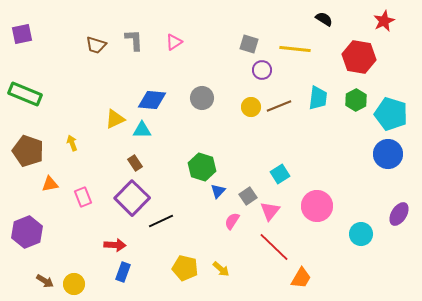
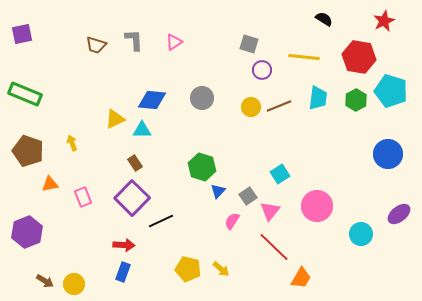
yellow line at (295, 49): moved 9 px right, 8 px down
cyan pentagon at (391, 114): moved 23 px up
purple ellipse at (399, 214): rotated 20 degrees clockwise
red arrow at (115, 245): moved 9 px right
yellow pentagon at (185, 268): moved 3 px right, 1 px down
